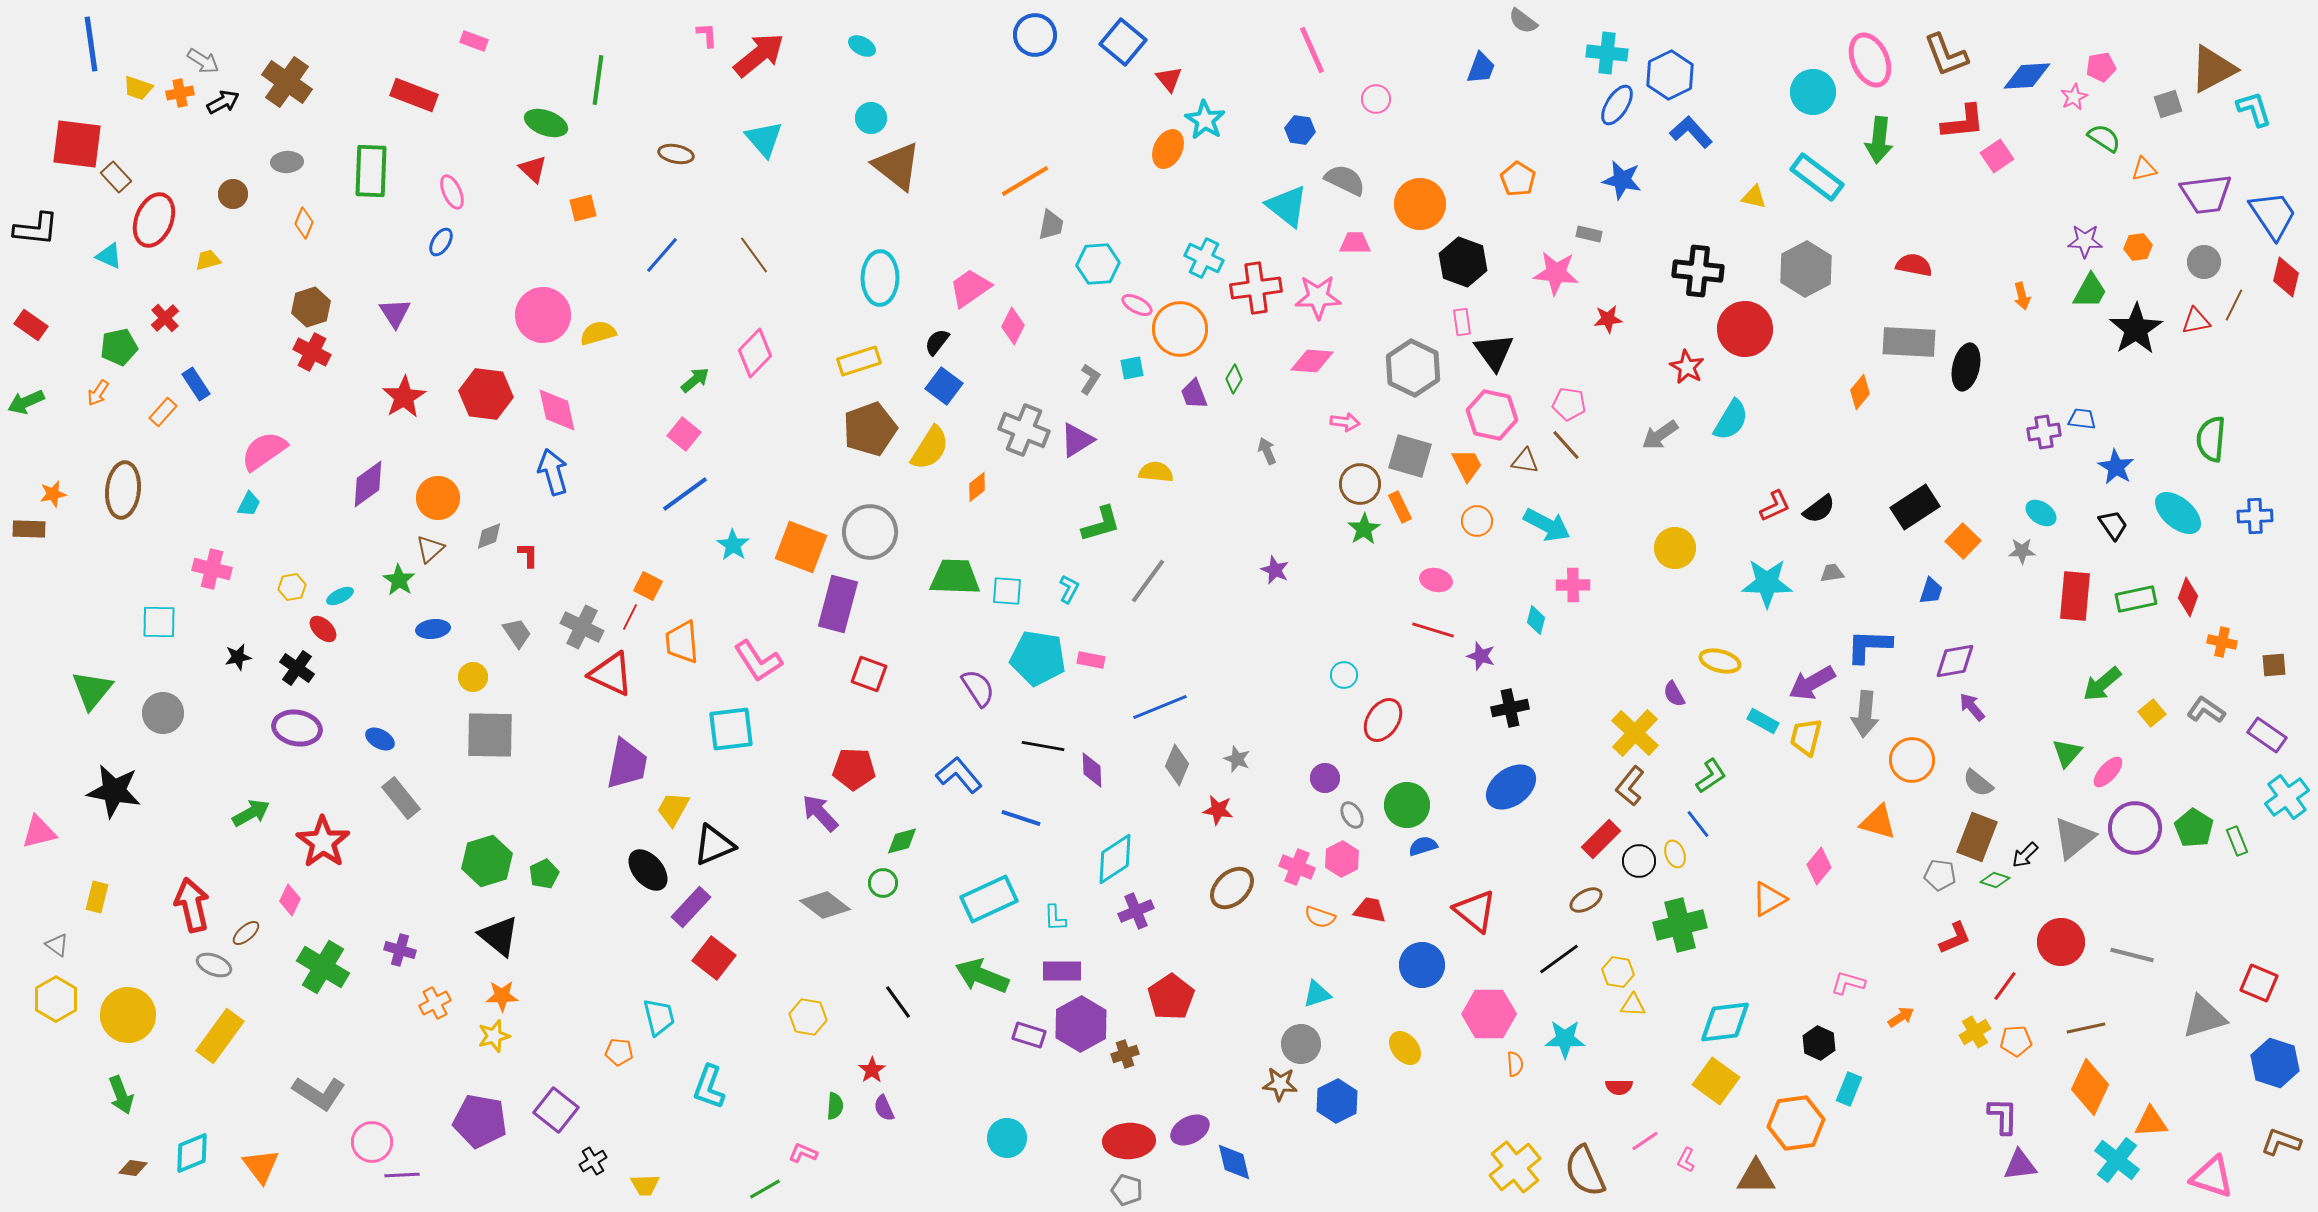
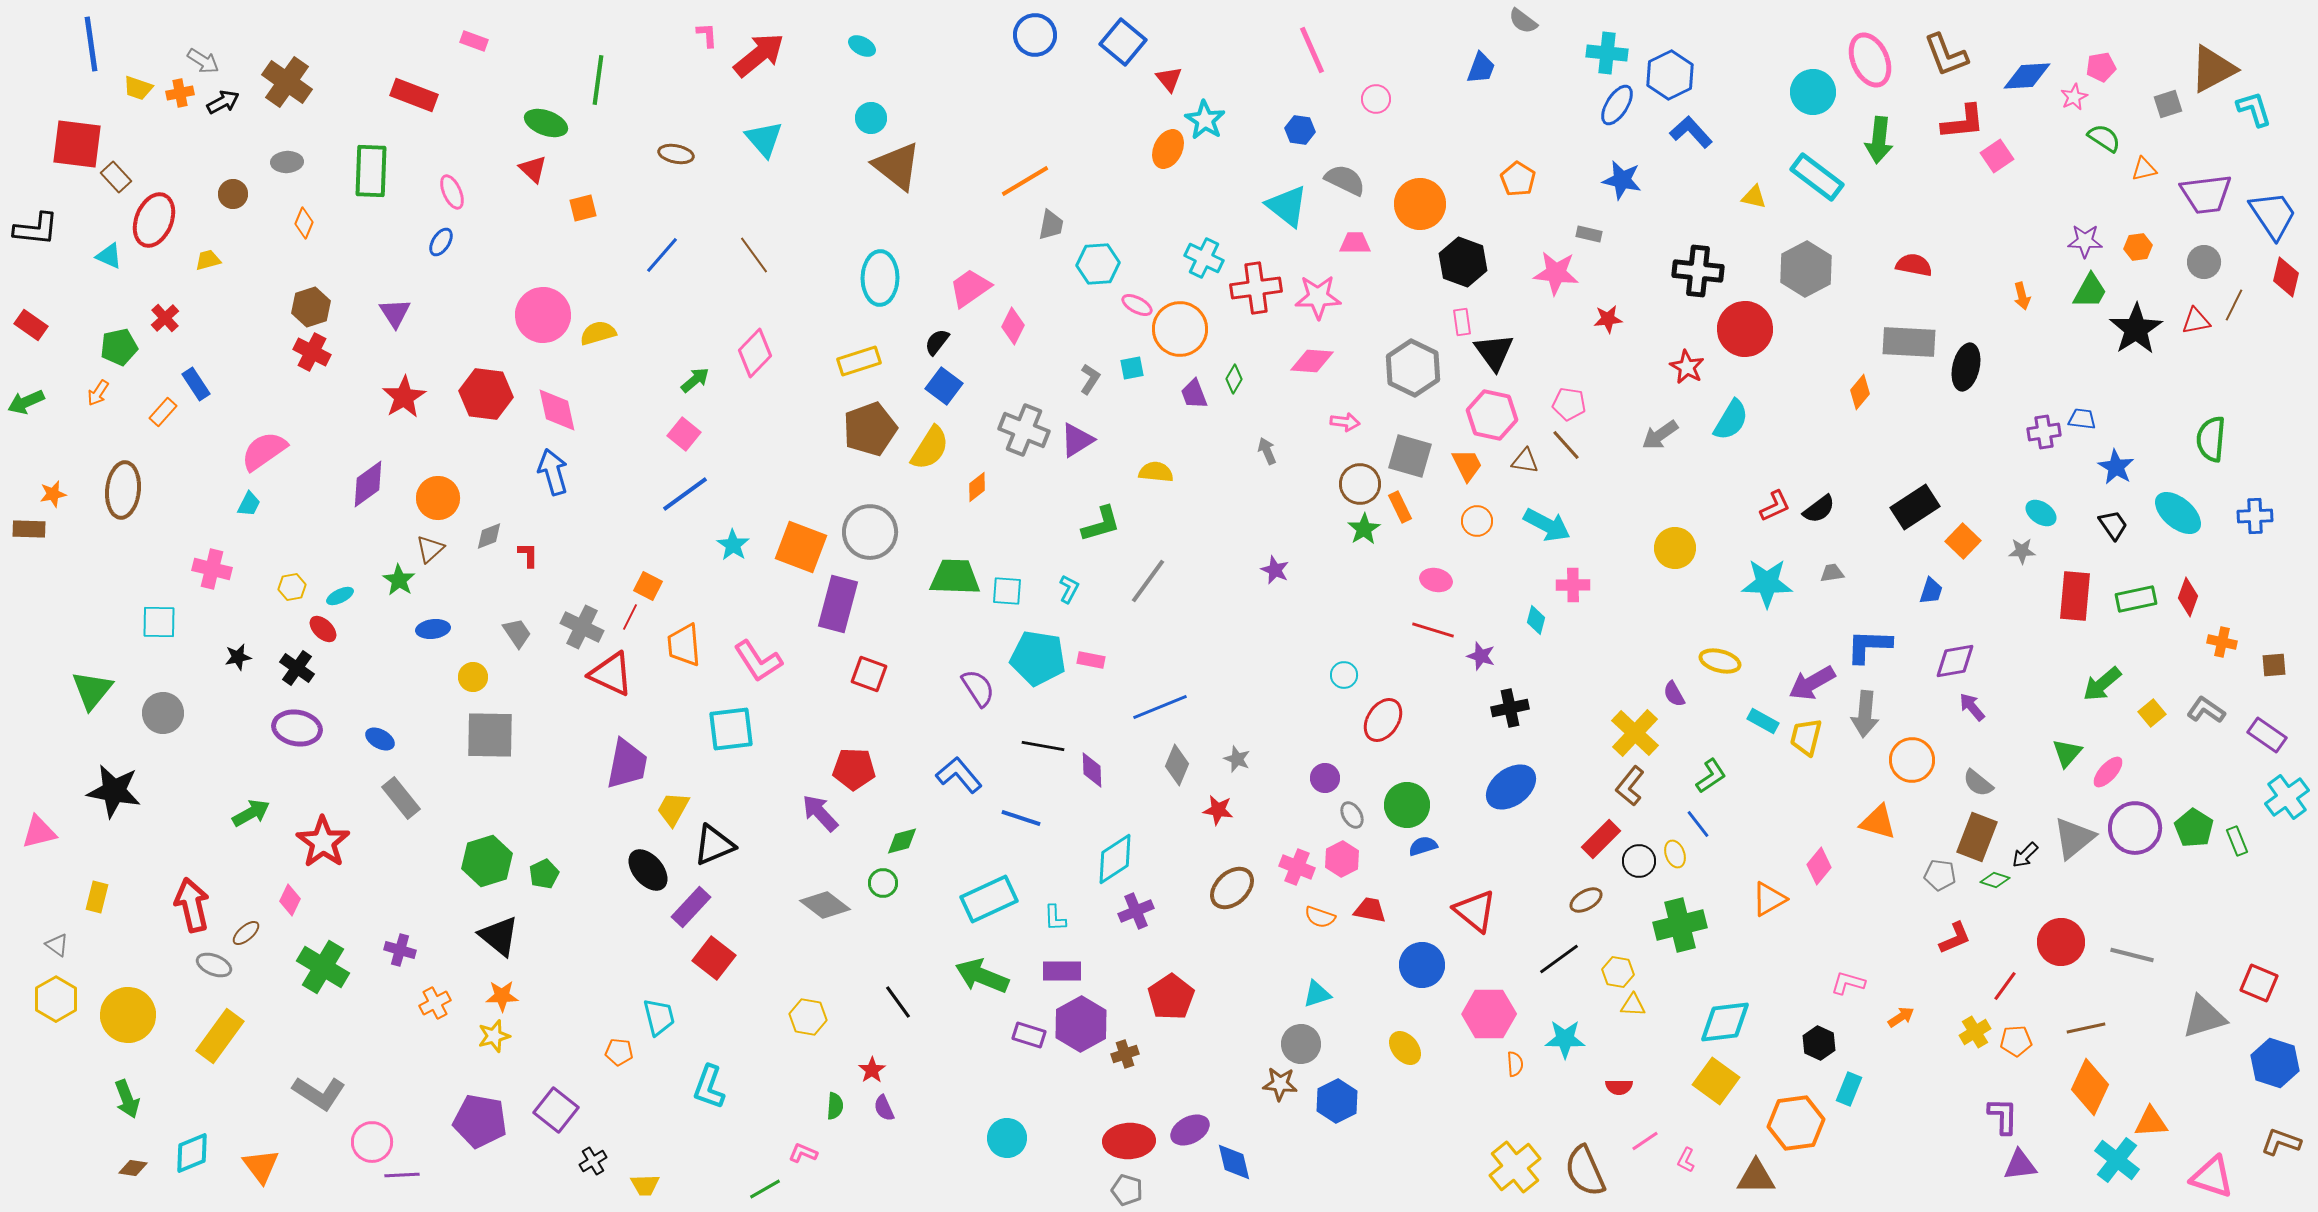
orange trapezoid at (682, 642): moved 2 px right, 3 px down
green arrow at (121, 1095): moved 6 px right, 4 px down
